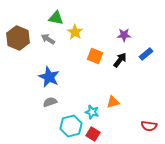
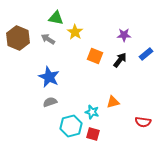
red semicircle: moved 6 px left, 4 px up
red square: rotated 16 degrees counterclockwise
